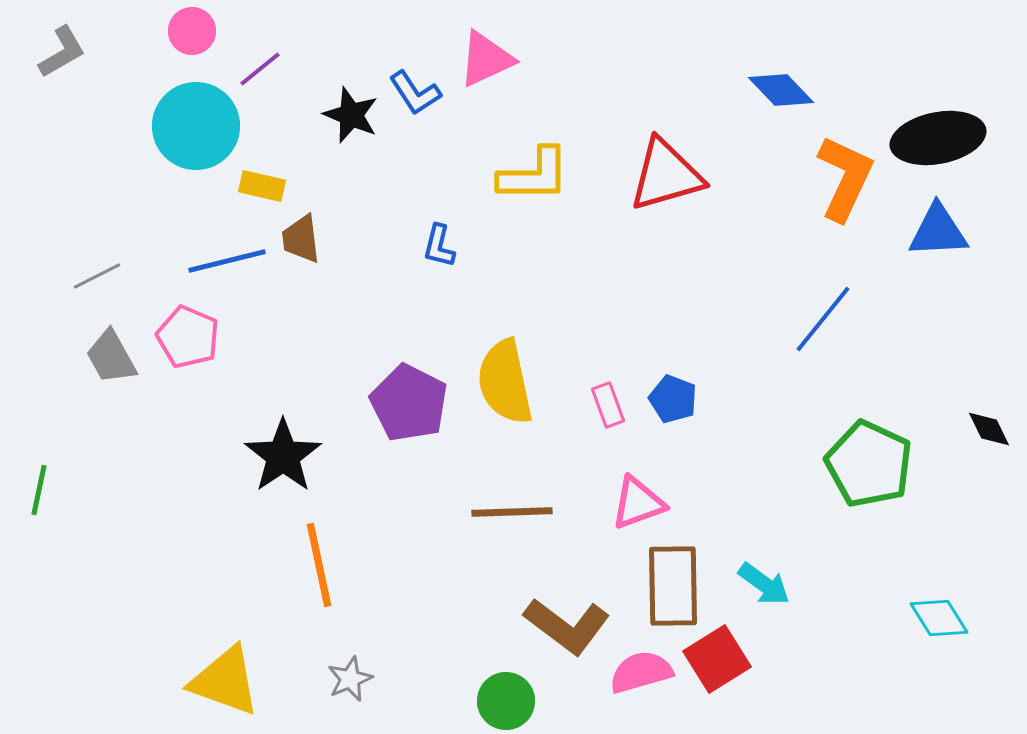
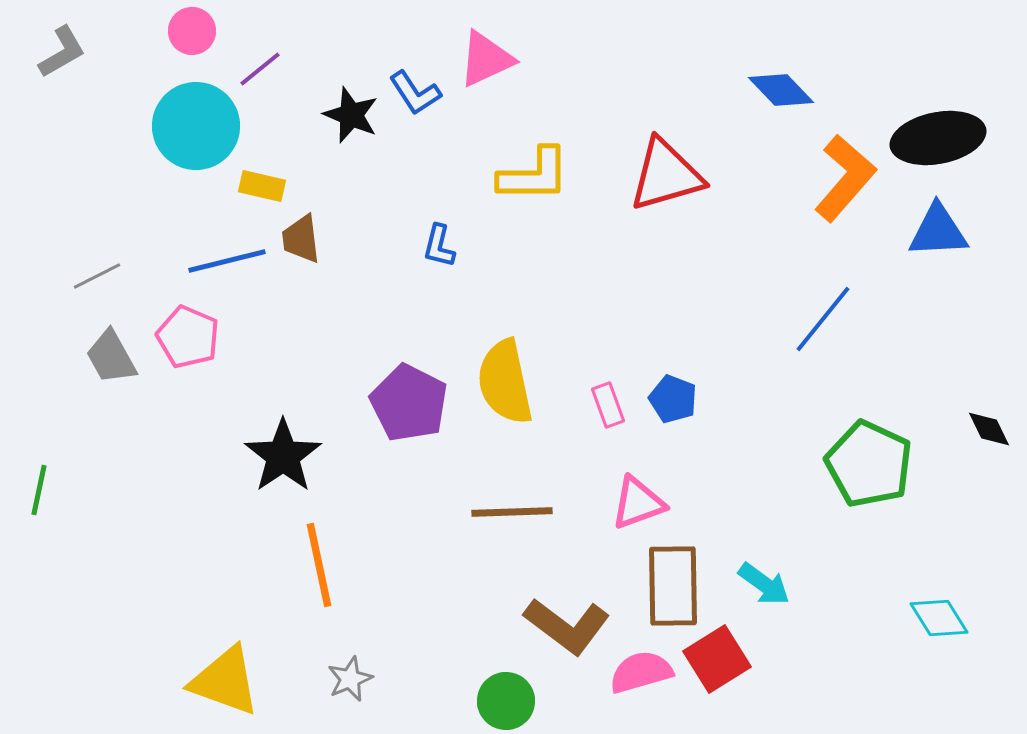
orange L-shape at (845, 178): rotated 16 degrees clockwise
